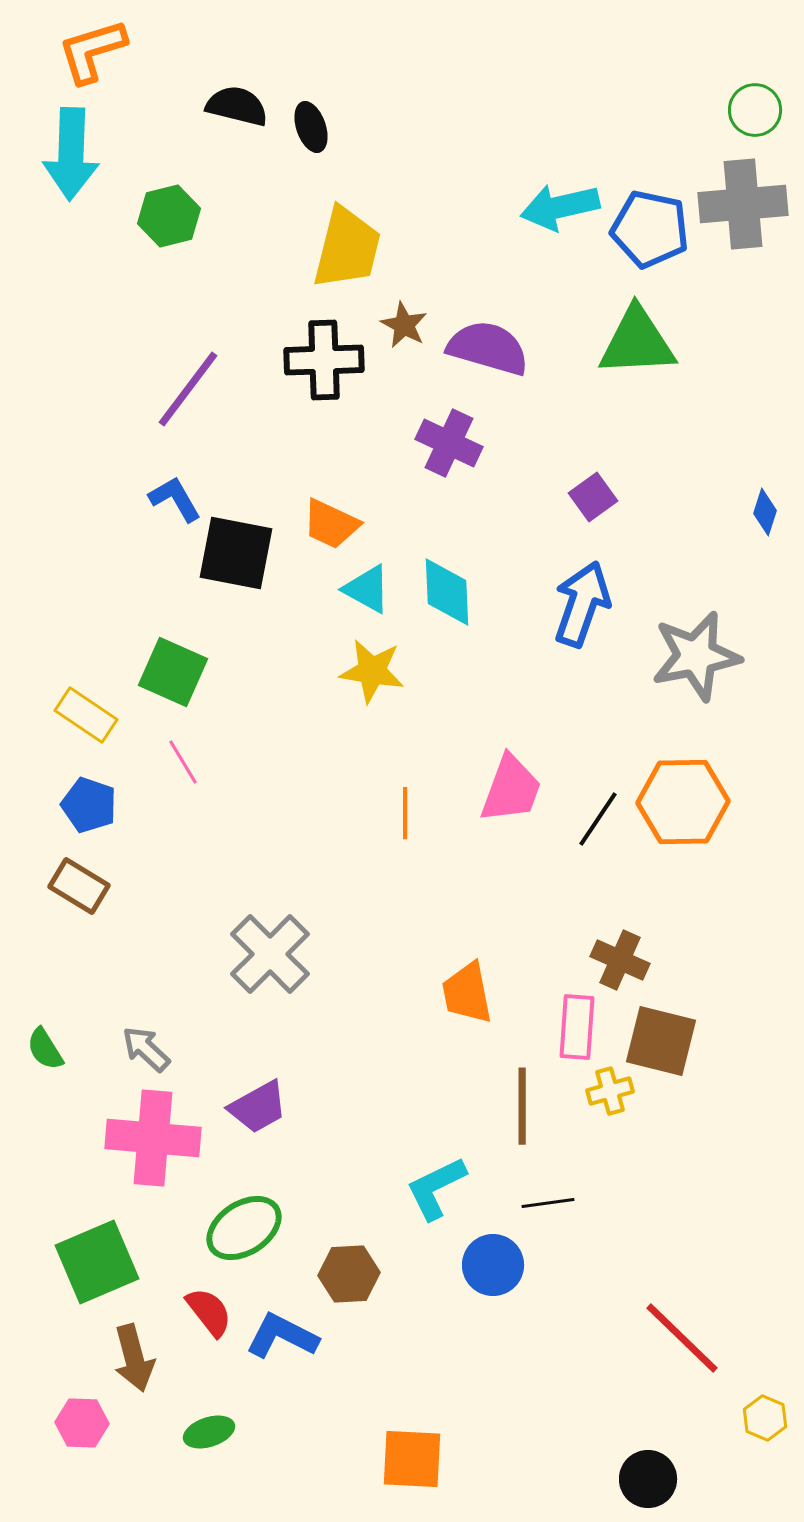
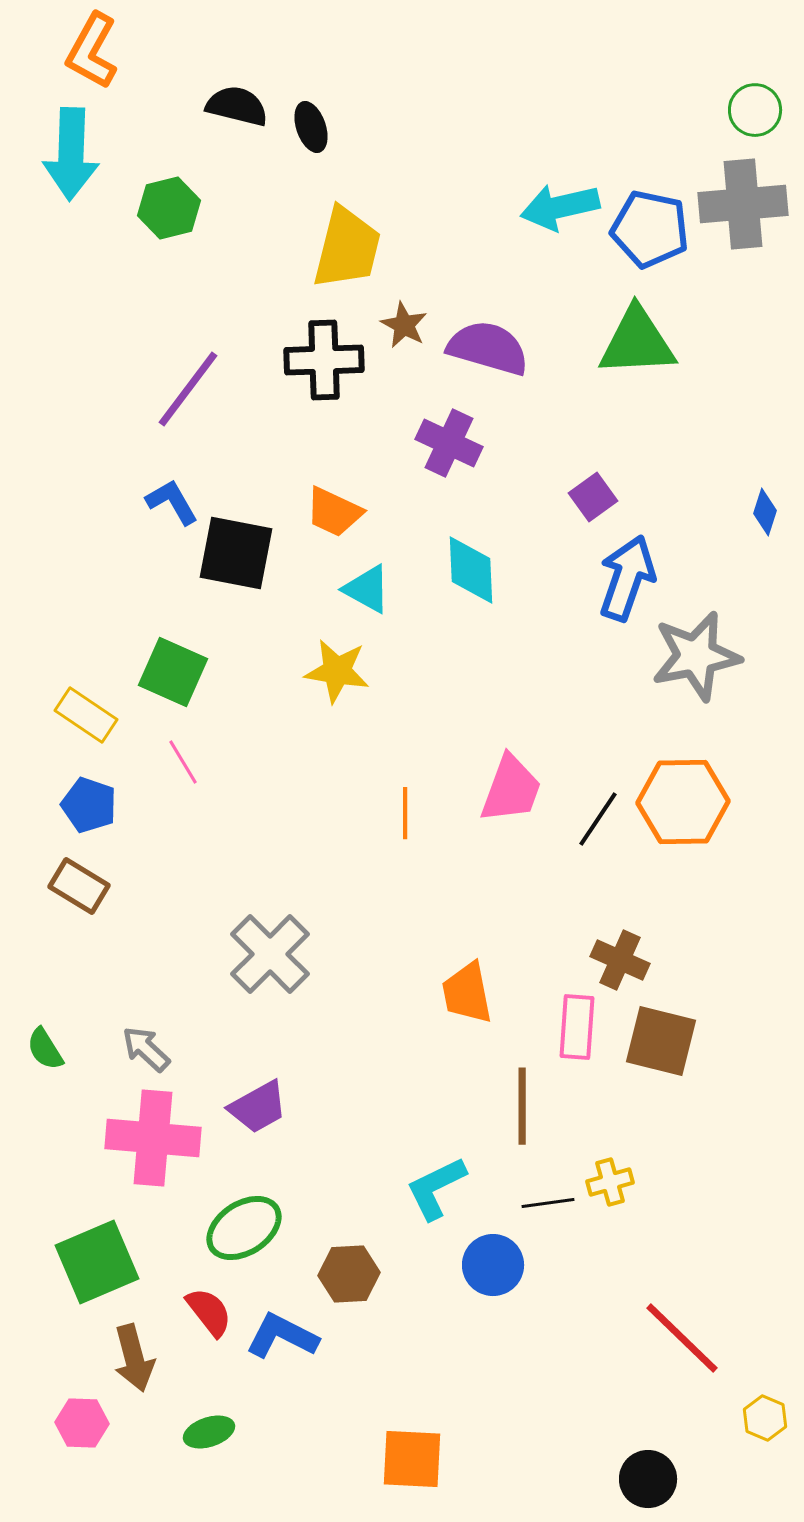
orange L-shape at (92, 51): rotated 44 degrees counterclockwise
green hexagon at (169, 216): moved 8 px up
blue L-shape at (175, 499): moved 3 px left, 3 px down
orange trapezoid at (331, 524): moved 3 px right, 12 px up
cyan diamond at (447, 592): moved 24 px right, 22 px up
blue arrow at (582, 604): moved 45 px right, 26 px up
yellow star at (372, 671): moved 35 px left
yellow cross at (610, 1091): moved 91 px down
